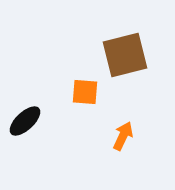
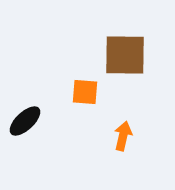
brown square: rotated 15 degrees clockwise
orange arrow: rotated 12 degrees counterclockwise
